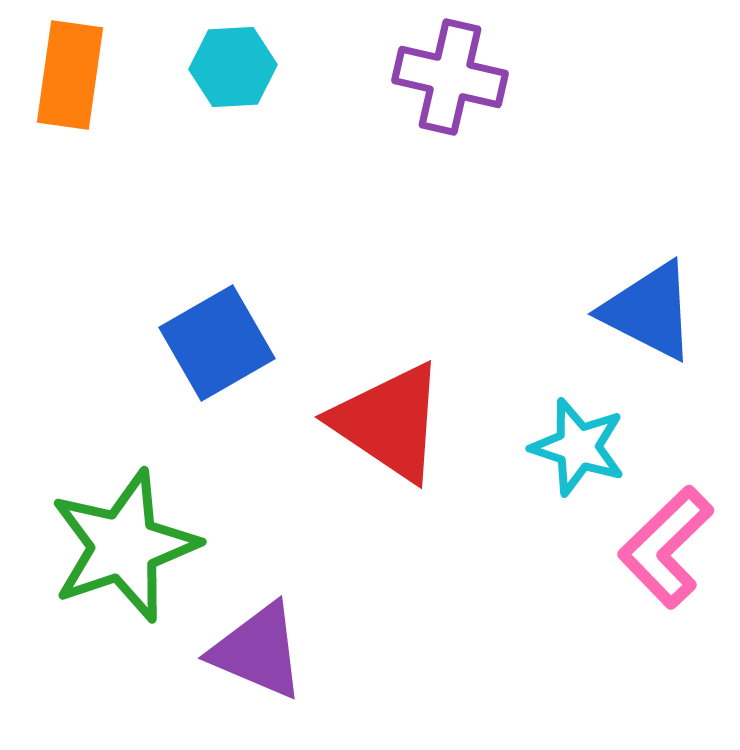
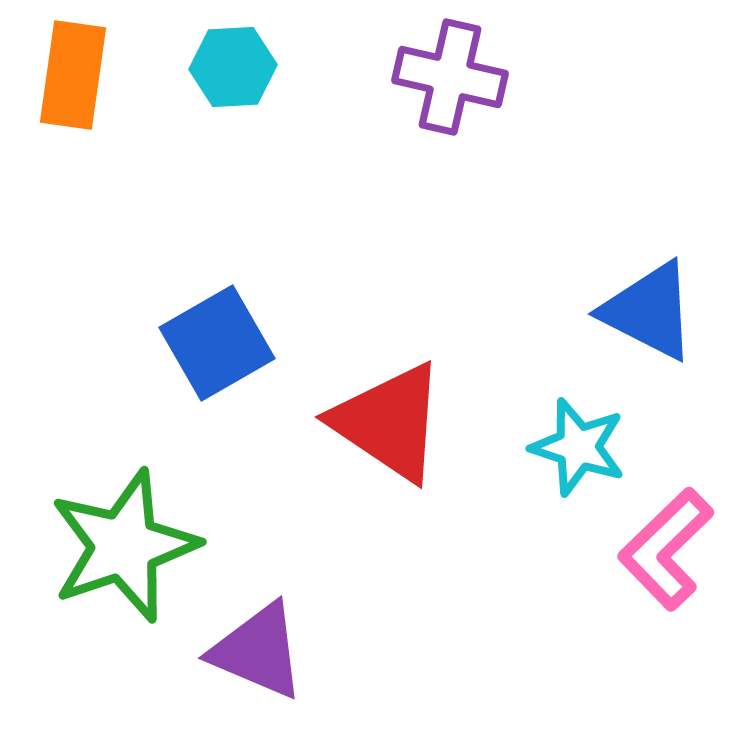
orange rectangle: moved 3 px right
pink L-shape: moved 2 px down
